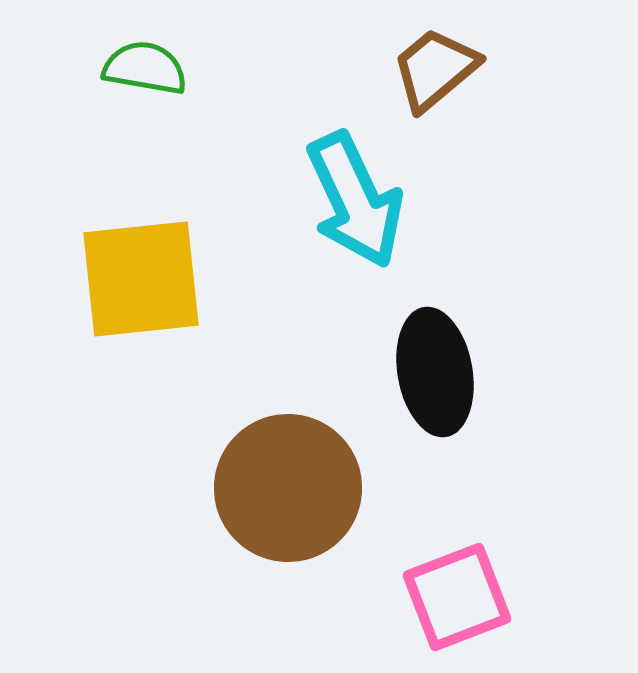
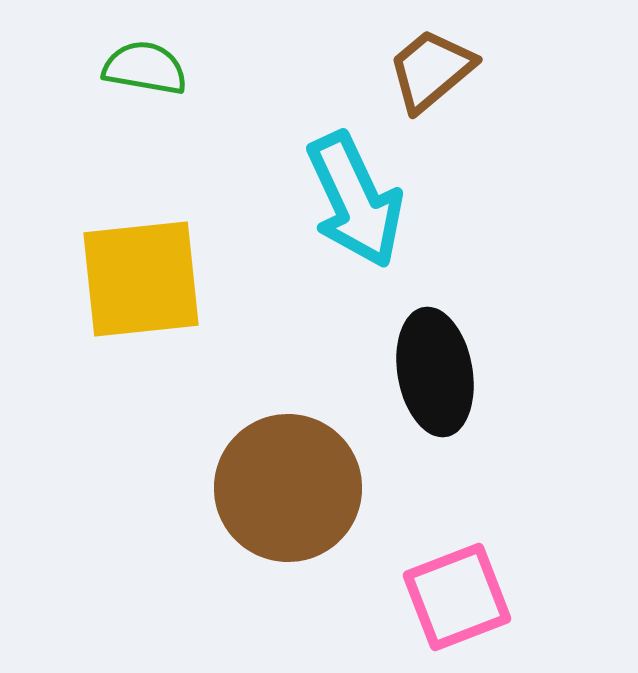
brown trapezoid: moved 4 px left, 1 px down
